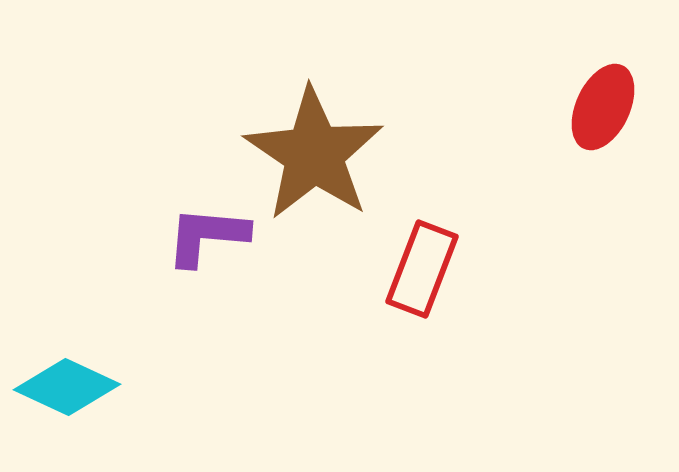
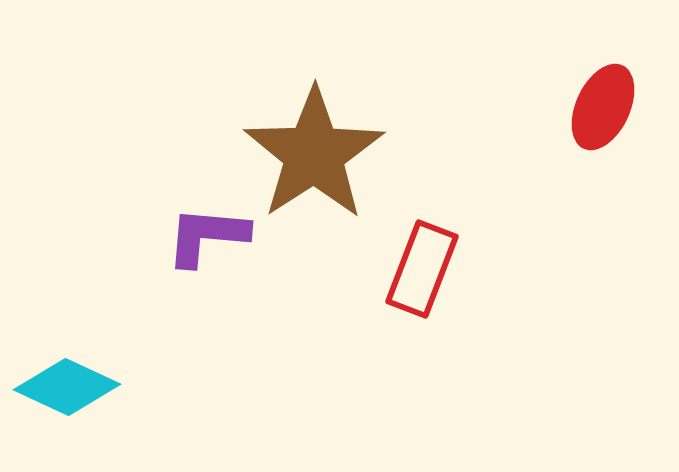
brown star: rotated 5 degrees clockwise
